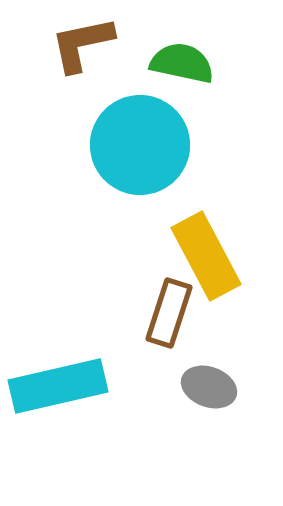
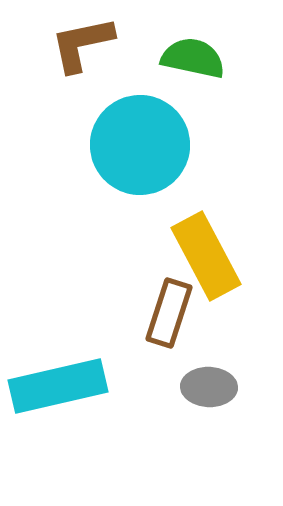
green semicircle: moved 11 px right, 5 px up
gray ellipse: rotated 18 degrees counterclockwise
